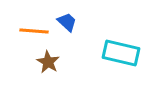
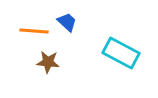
cyan rectangle: rotated 15 degrees clockwise
brown star: rotated 25 degrees counterclockwise
